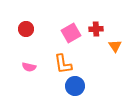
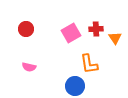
orange triangle: moved 8 px up
orange L-shape: moved 26 px right
